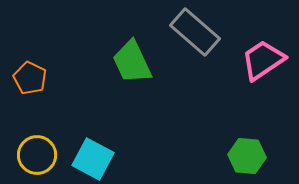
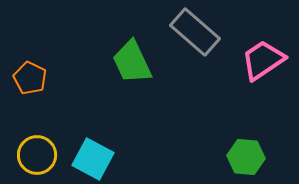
green hexagon: moved 1 px left, 1 px down
